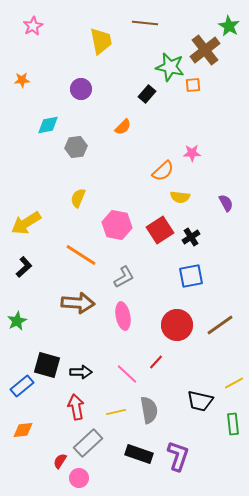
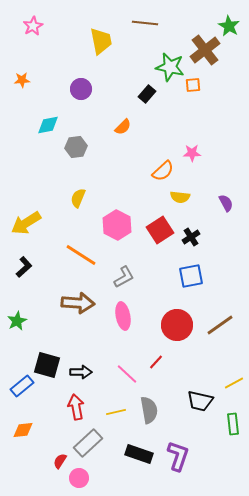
pink hexagon at (117, 225): rotated 16 degrees clockwise
